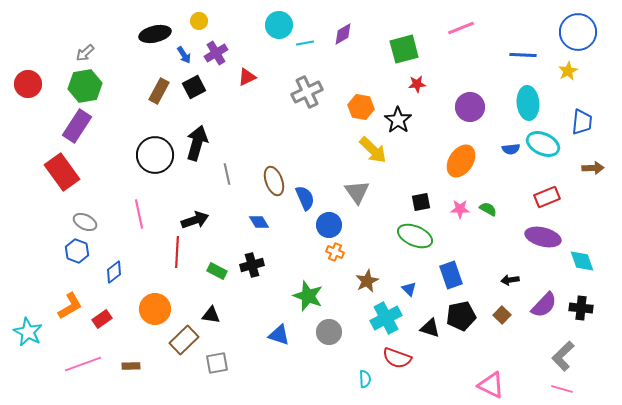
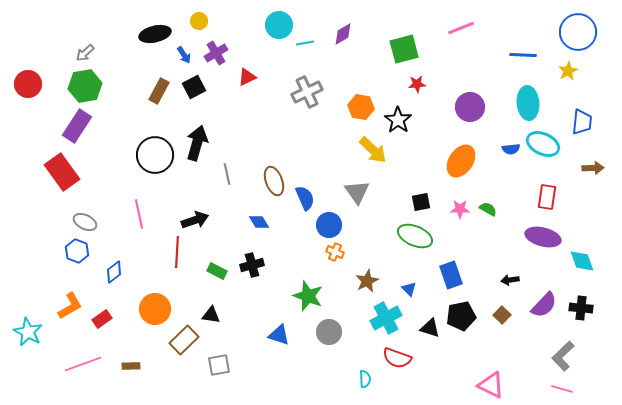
red rectangle at (547, 197): rotated 60 degrees counterclockwise
gray square at (217, 363): moved 2 px right, 2 px down
